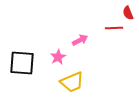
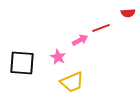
red semicircle: rotated 72 degrees counterclockwise
red line: moved 13 px left; rotated 18 degrees counterclockwise
pink star: rotated 14 degrees counterclockwise
